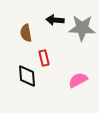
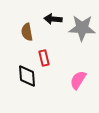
black arrow: moved 2 px left, 1 px up
brown semicircle: moved 1 px right, 1 px up
pink semicircle: rotated 30 degrees counterclockwise
